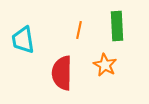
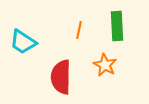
cyan trapezoid: moved 2 px down; rotated 48 degrees counterclockwise
red semicircle: moved 1 px left, 4 px down
